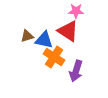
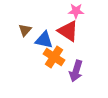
brown triangle: moved 2 px left, 6 px up; rotated 32 degrees counterclockwise
